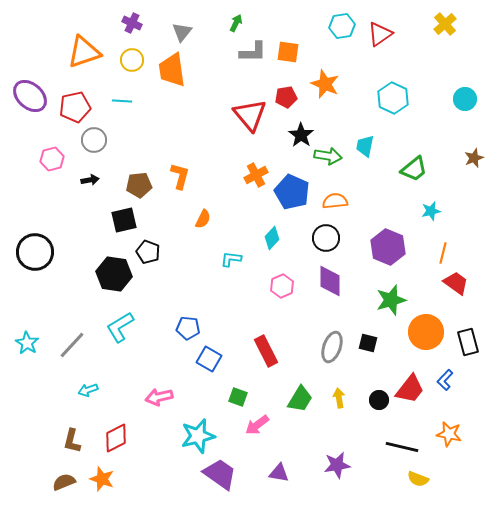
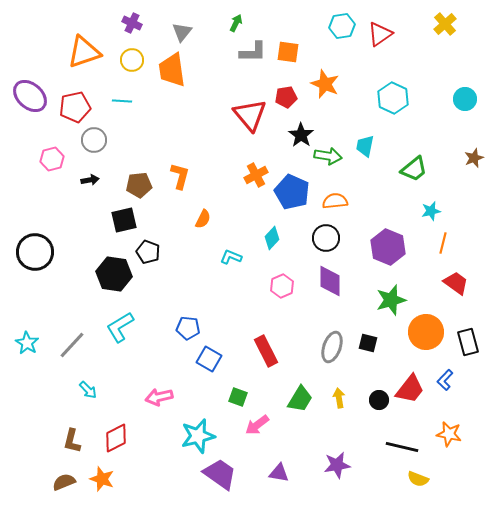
orange line at (443, 253): moved 10 px up
cyan L-shape at (231, 259): moved 2 px up; rotated 15 degrees clockwise
cyan arrow at (88, 390): rotated 114 degrees counterclockwise
